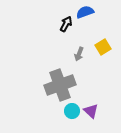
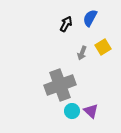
blue semicircle: moved 5 px right, 6 px down; rotated 42 degrees counterclockwise
gray arrow: moved 3 px right, 1 px up
